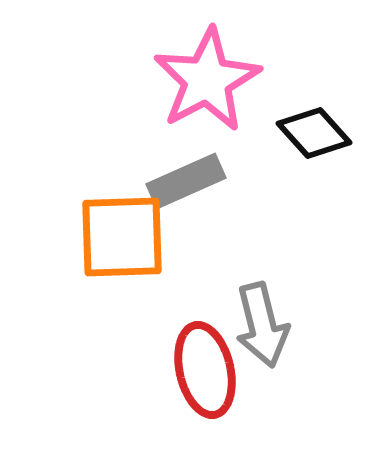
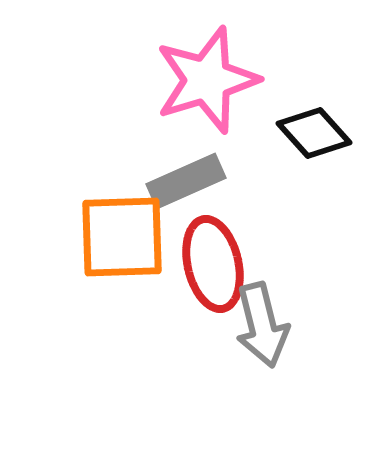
pink star: rotated 11 degrees clockwise
red ellipse: moved 8 px right, 106 px up
